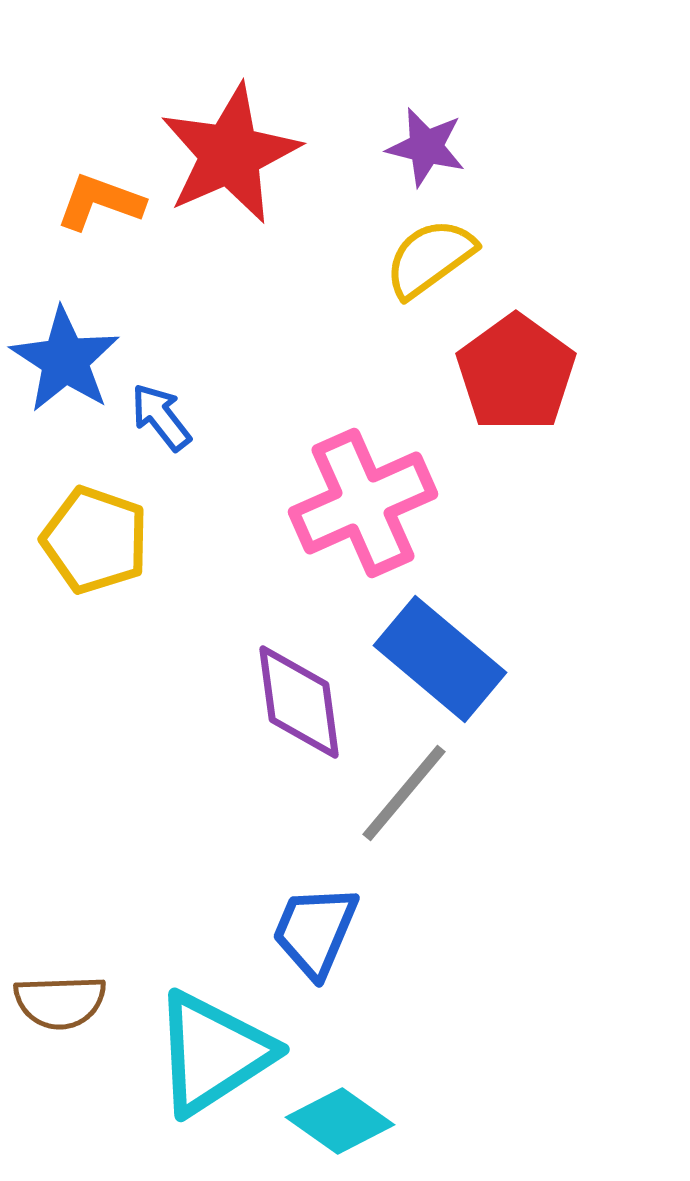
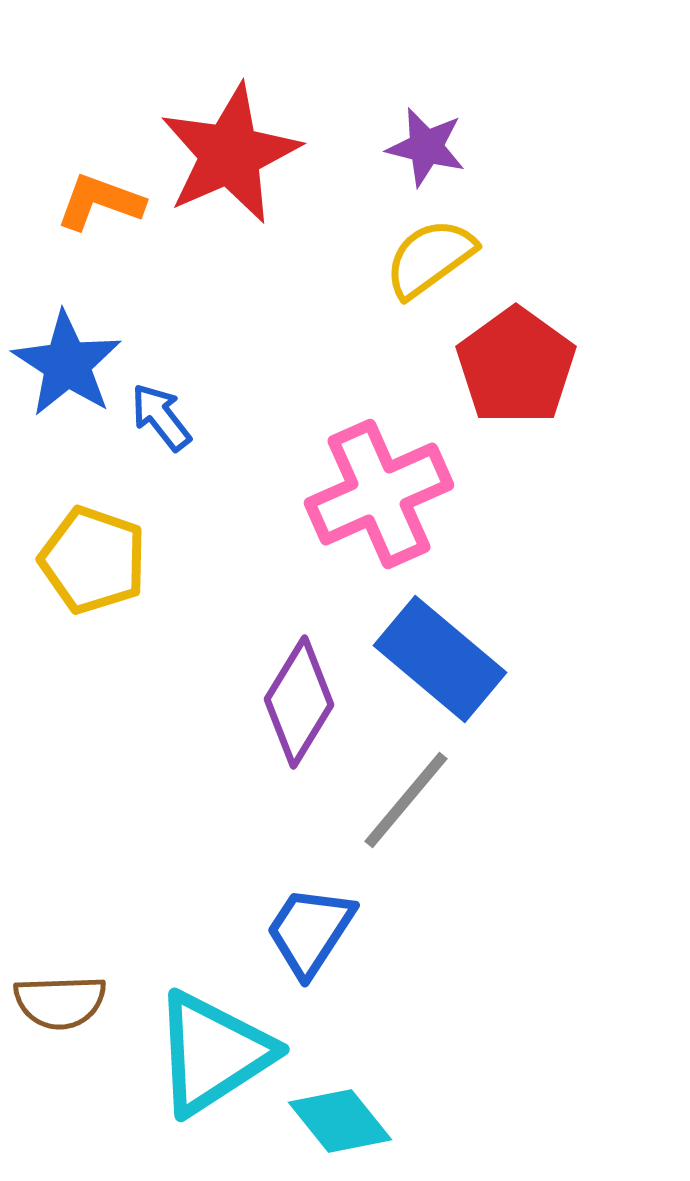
blue star: moved 2 px right, 4 px down
red pentagon: moved 7 px up
pink cross: moved 16 px right, 9 px up
yellow pentagon: moved 2 px left, 20 px down
purple diamond: rotated 39 degrees clockwise
gray line: moved 2 px right, 7 px down
blue trapezoid: moved 5 px left; rotated 10 degrees clockwise
cyan diamond: rotated 16 degrees clockwise
